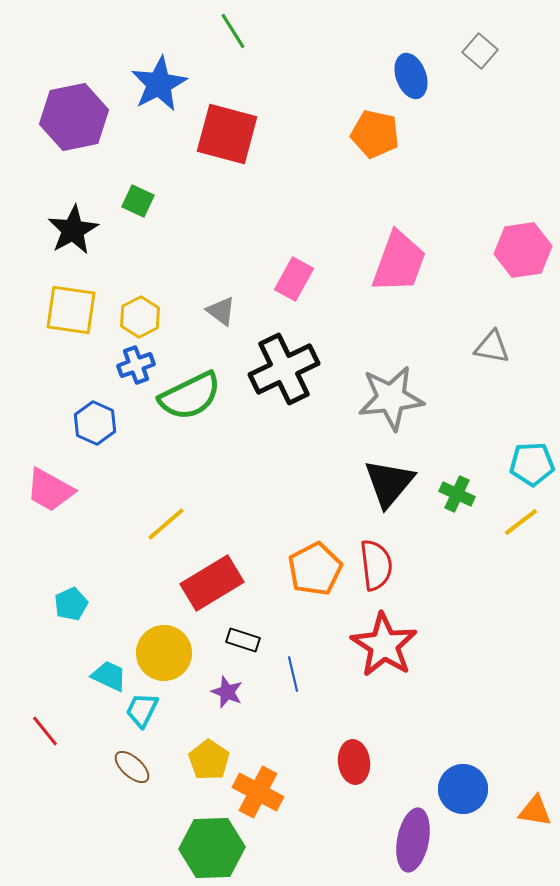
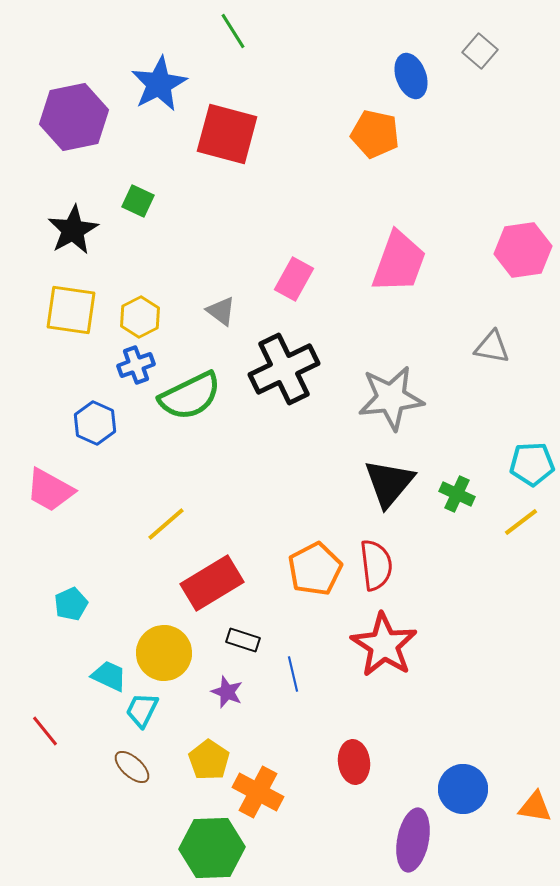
orange triangle at (535, 811): moved 4 px up
